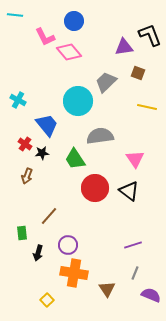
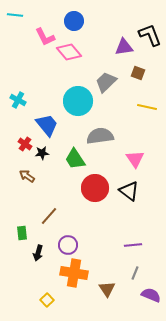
brown arrow: rotated 105 degrees clockwise
purple line: rotated 12 degrees clockwise
